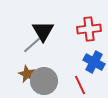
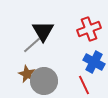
red cross: rotated 15 degrees counterclockwise
red line: moved 4 px right
